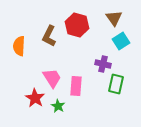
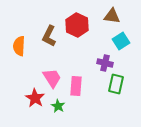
brown triangle: moved 2 px left, 2 px up; rotated 48 degrees counterclockwise
red hexagon: rotated 10 degrees clockwise
purple cross: moved 2 px right, 1 px up
